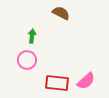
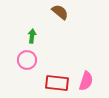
brown semicircle: moved 1 px left, 1 px up; rotated 12 degrees clockwise
pink semicircle: rotated 30 degrees counterclockwise
